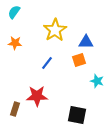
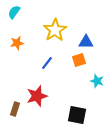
orange star: moved 2 px right; rotated 16 degrees counterclockwise
red star: rotated 15 degrees counterclockwise
